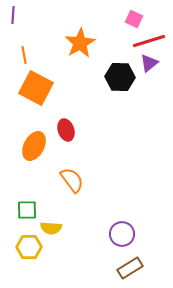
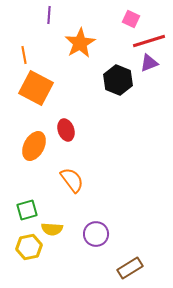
purple line: moved 36 px right
pink square: moved 3 px left
purple triangle: rotated 18 degrees clockwise
black hexagon: moved 2 px left, 3 px down; rotated 20 degrees clockwise
green square: rotated 15 degrees counterclockwise
yellow semicircle: moved 1 px right, 1 px down
purple circle: moved 26 px left
yellow hexagon: rotated 10 degrees counterclockwise
